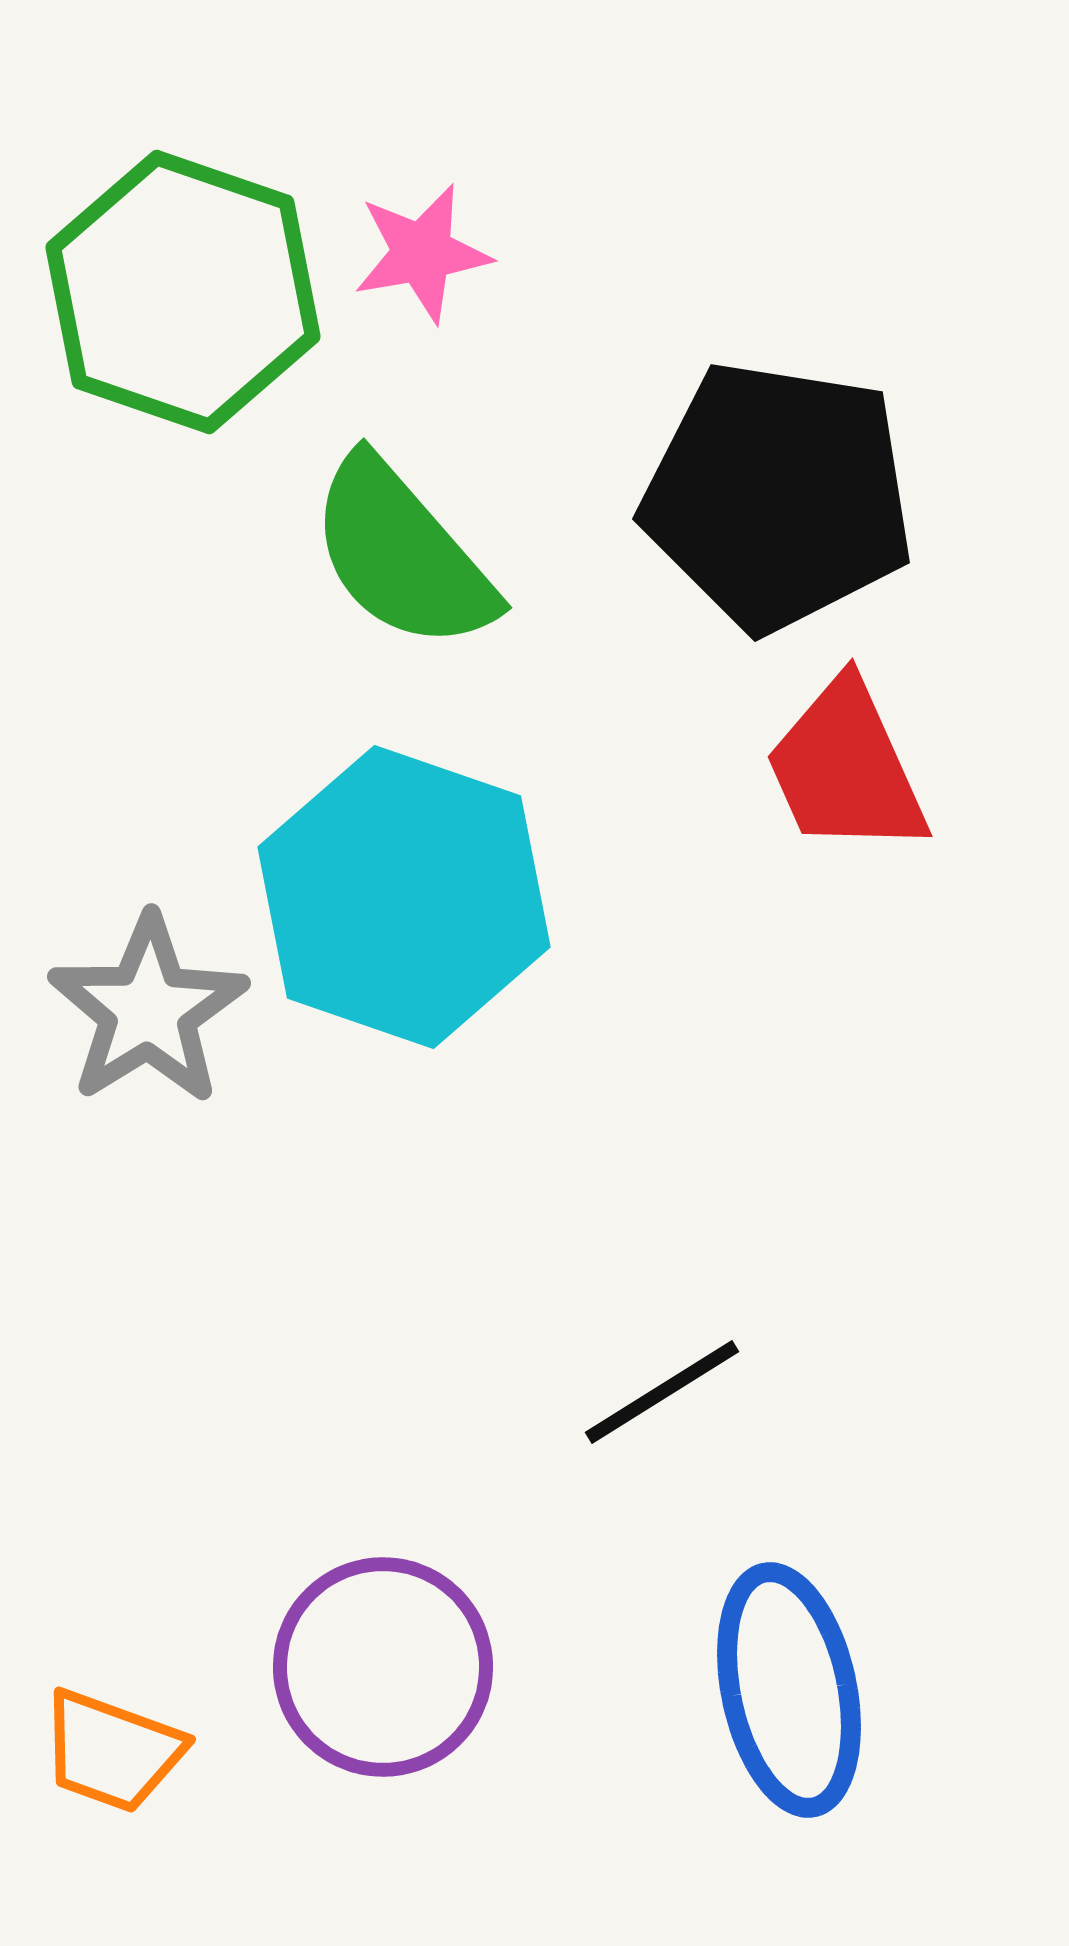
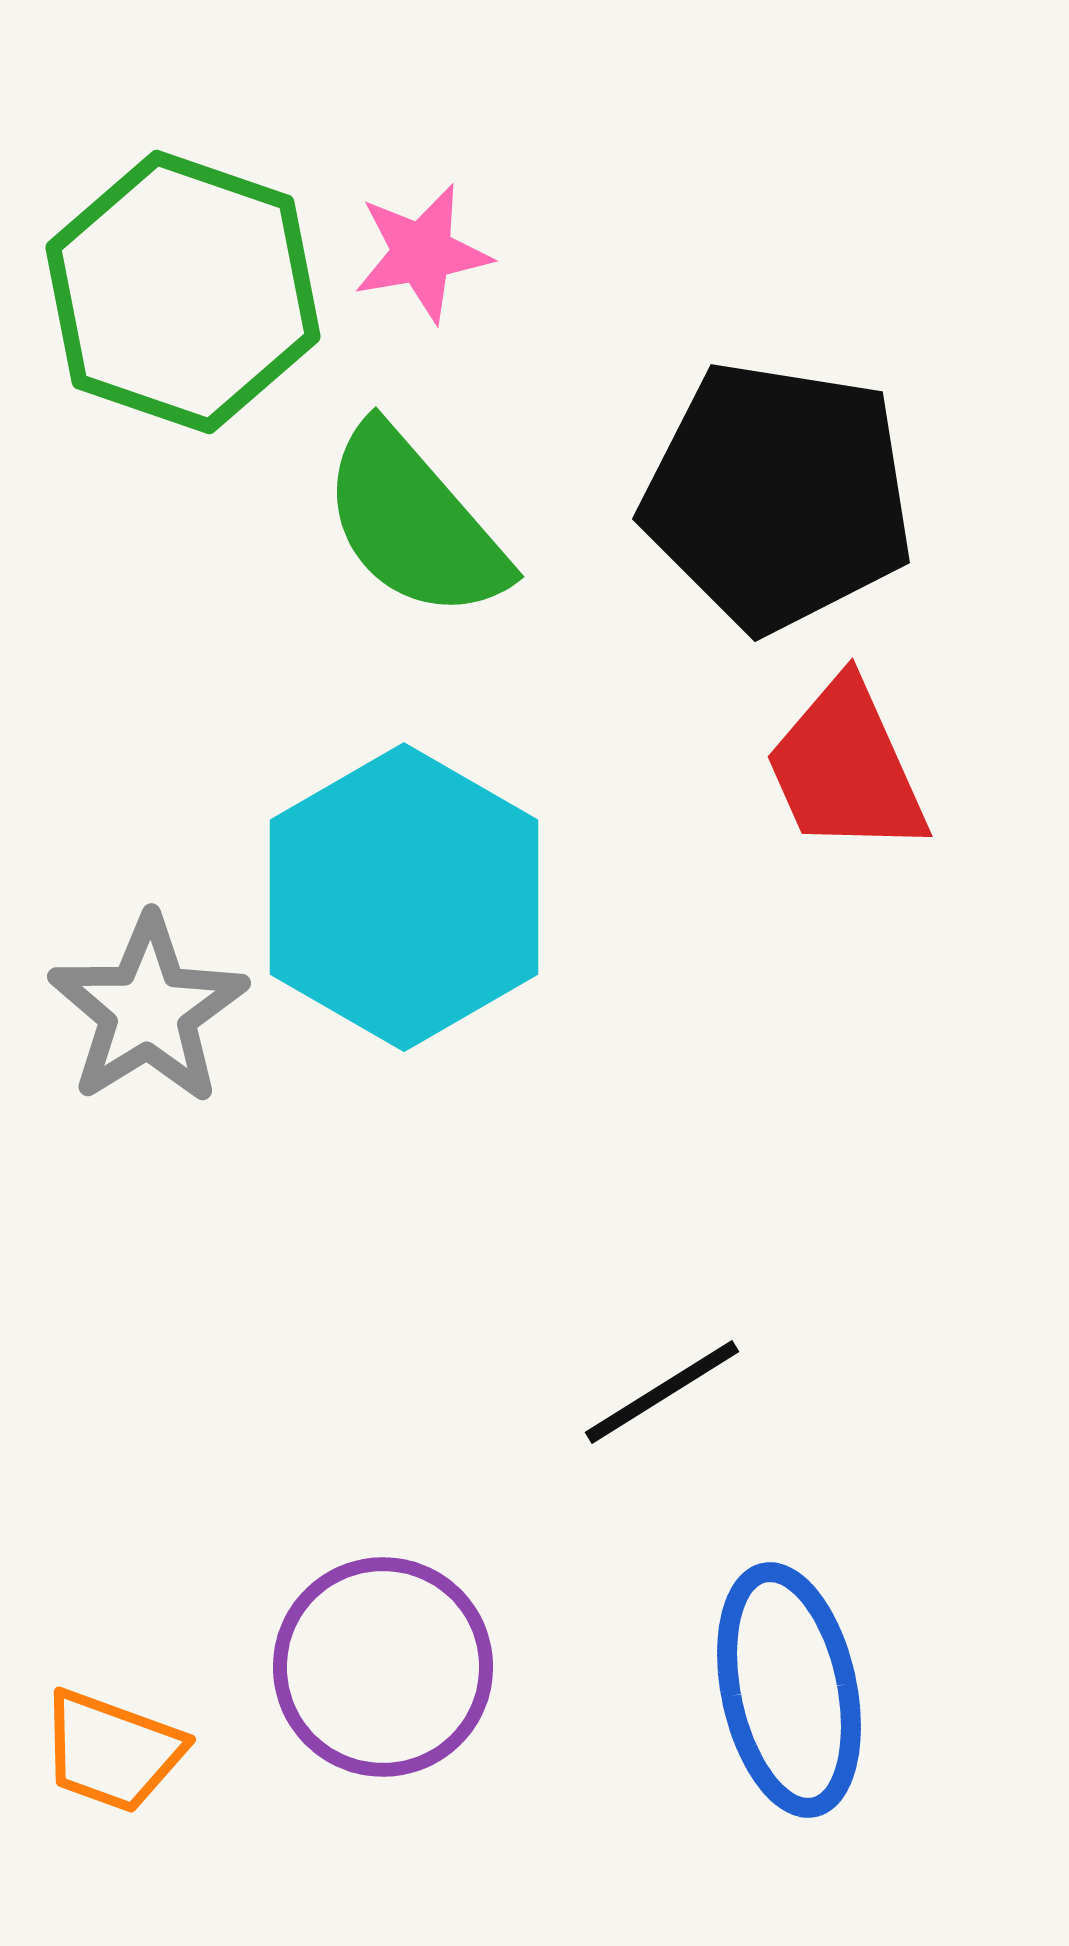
green semicircle: moved 12 px right, 31 px up
cyan hexagon: rotated 11 degrees clockwise
